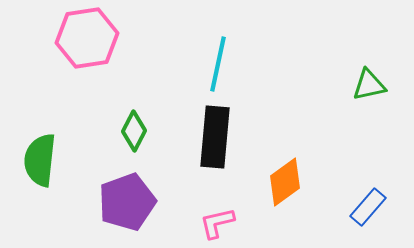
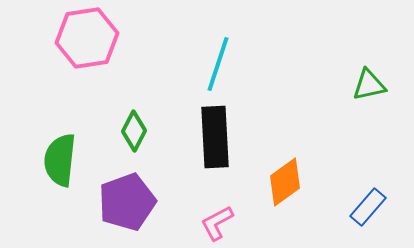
cyan line: rotated 6 degrees clockwise
black rectangle: rotated 8 degrees counterclockwise
green semicircle: moved 20 px right
pink L-shape: rotated 15 degrees counterclockwise
